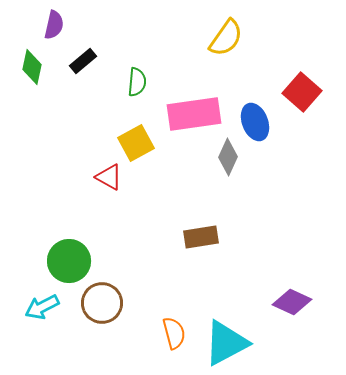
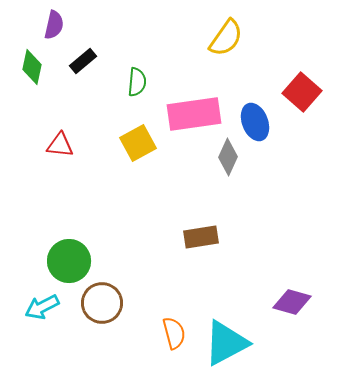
yellow square: moved 2 px right
red triangle: moved 49 px left, 32 px up; rotated 24 degrees counterclockwise
purple diamond: rotated 9 degrees counterclockwise
